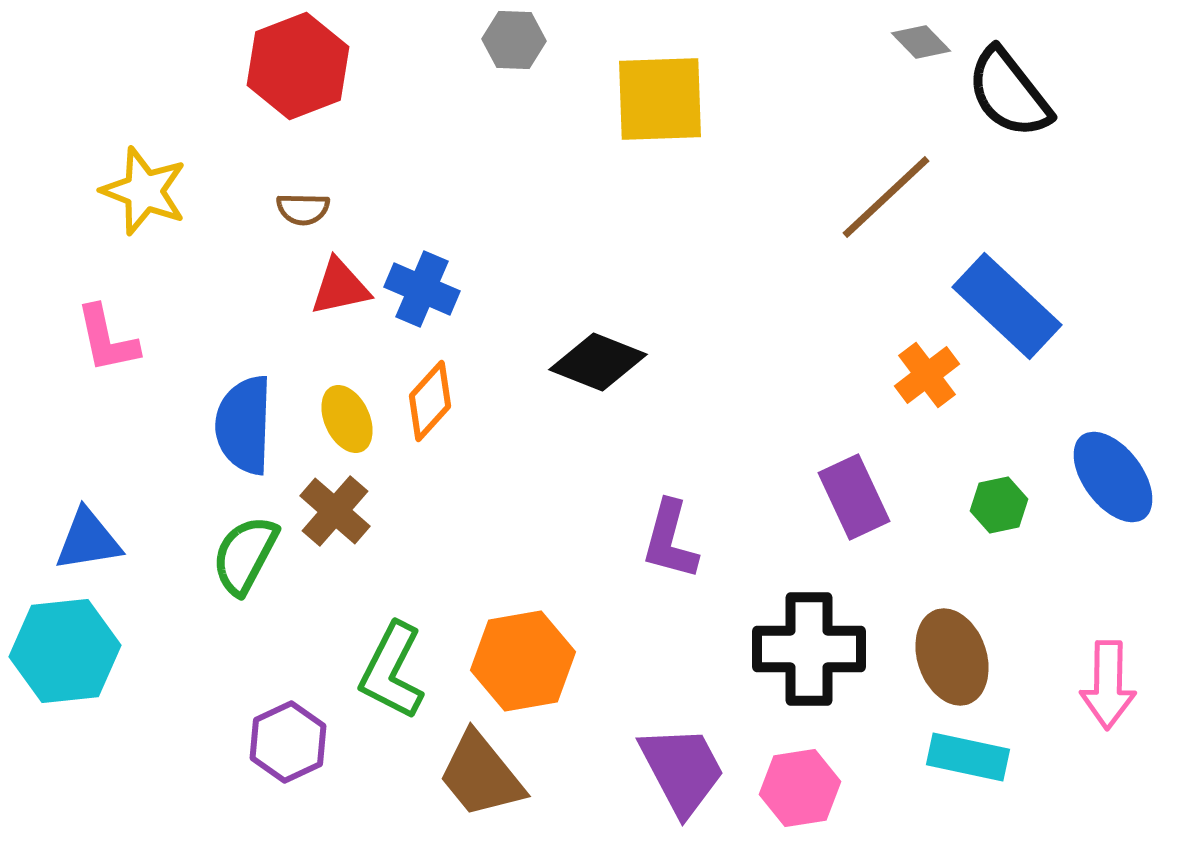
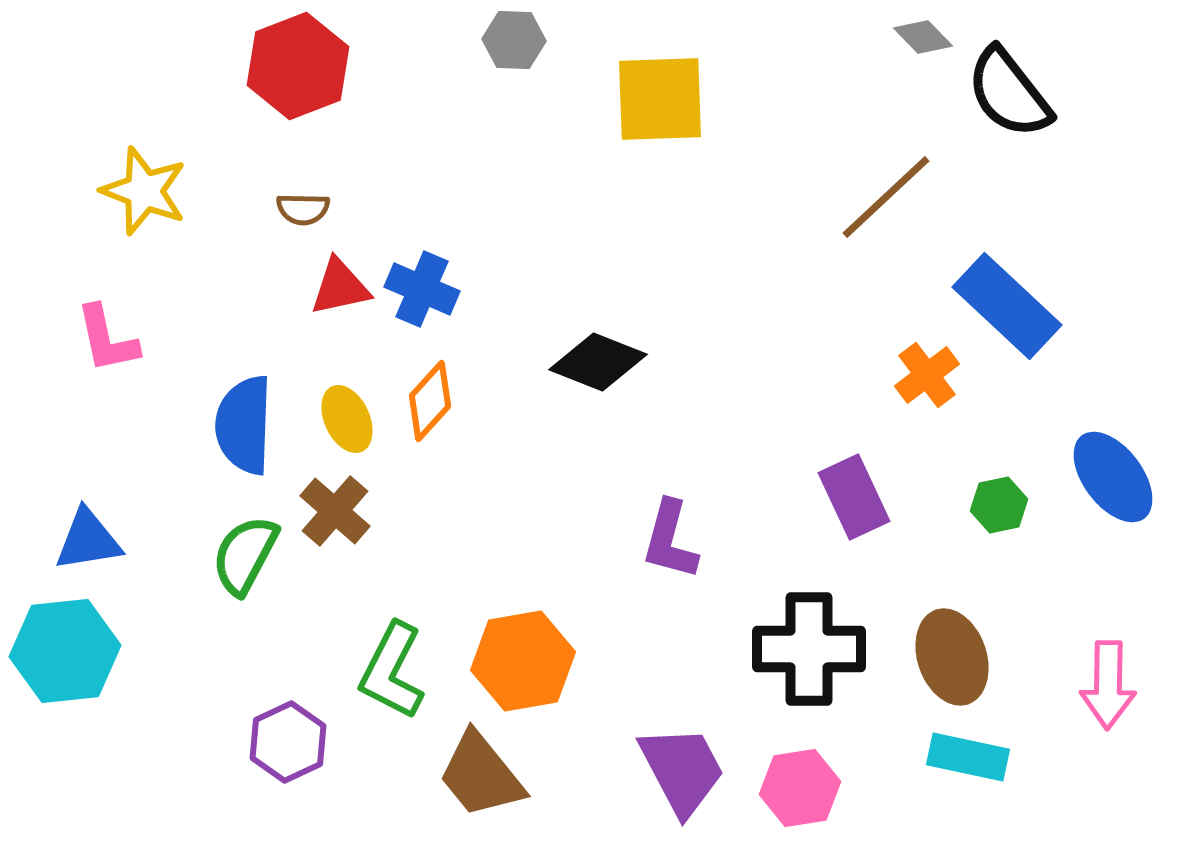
gray diamond: moved 2 px right, 5 px up
